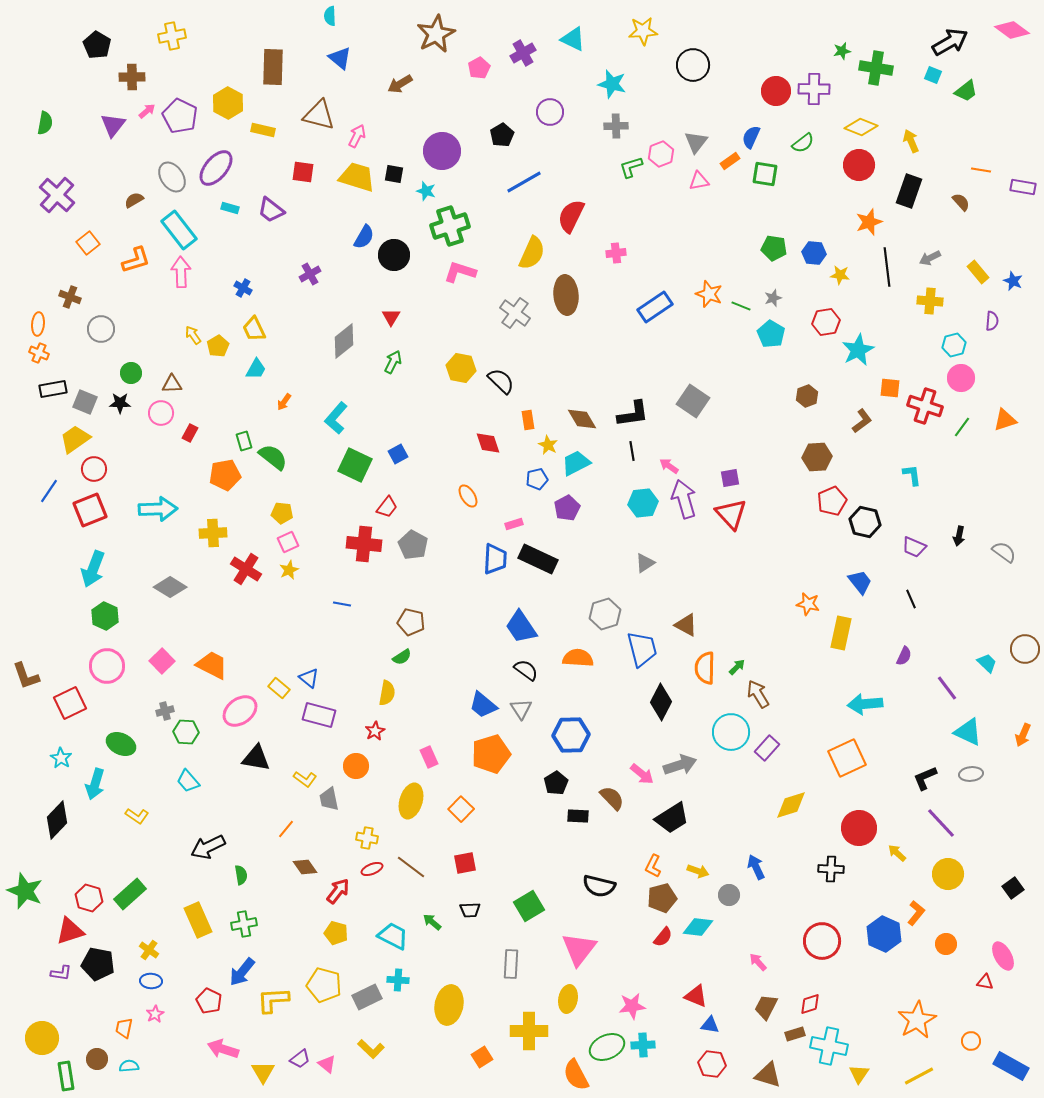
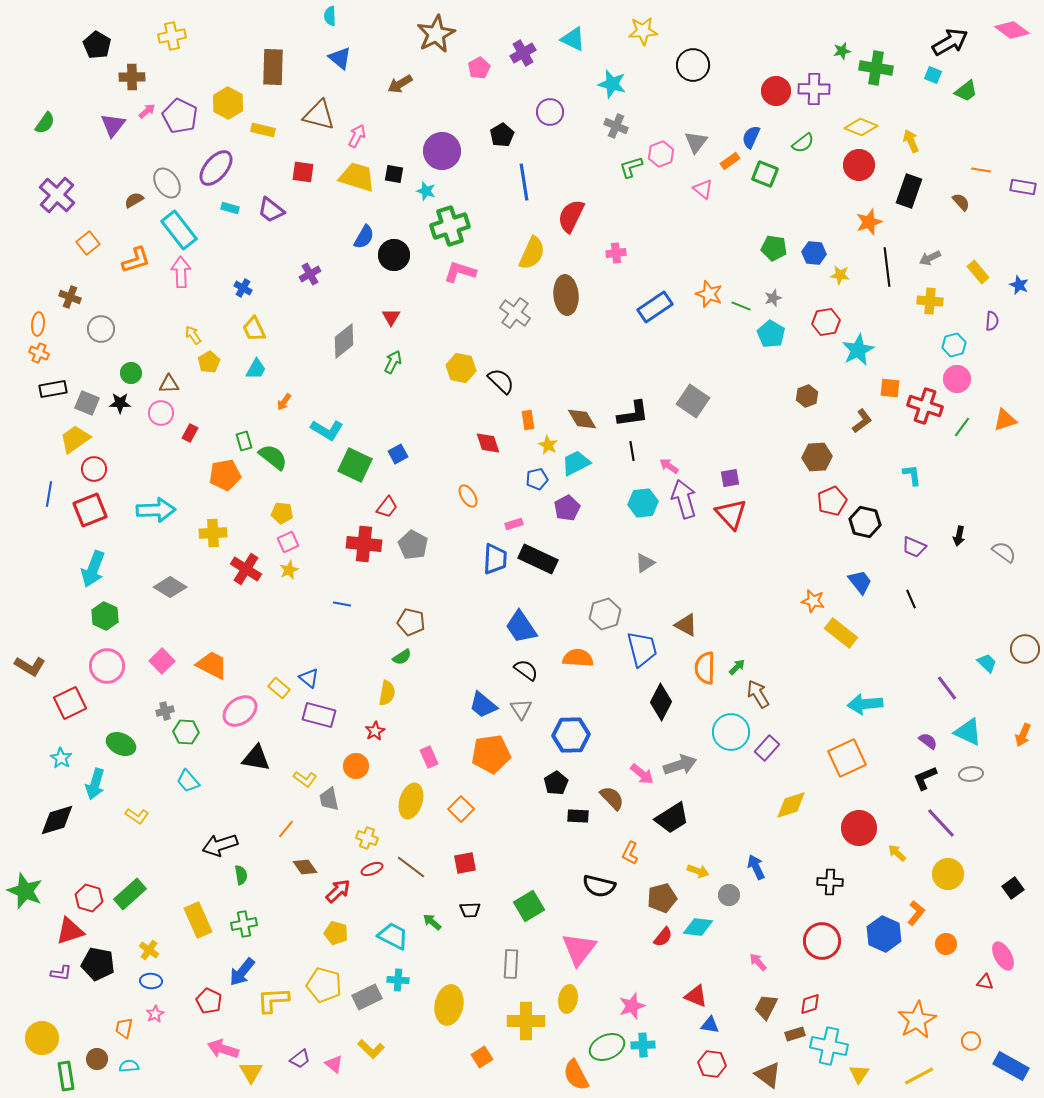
green semicircle at (45, 123): rotated 25 degrees clockwise
gray cross at (616, 126): rotated 25 degrees clockwise
green square at (765, 174): rotated 12 degrees clockwise
gray ellipse at (172, 177): moved 5 px left, 6 px down
pink triangle at (699, 181): moved 4 px right, 8 px down; rotated 50 degrees clockwise
blue line at (524, 182): rotated 69 degrees counterclockwise
blue star at (1013, 281): moved 6 px right, 4 px down
yellow pentagon at (218, 346): moved 9 px left, 16 px down
pink circle at (961, 378): moved 4 px left, 1 px down
brown triangle at (172, 384): moved 3 px left
gray square at (85, 402): moved 2 px right, 1 px down
cyan L-shape at (336, 418): moved 9 px left, 12 px down; rotated 100 degrees counterclockwise
blue line at (49, 491): moved 3 px down; rotated 25 degrees counterclockwise
cyan arrow at (158, 509): moved 2 px left, 1 px down
orange star at (808, 604): moved 5 px right, 3 px up
yellow rectangle at (841, 633): rotated 64 degrees counterclockwise
purple semicircle at (904, 656): moved 24 px right, 85 px down; rotated 78 degrees counterclockwise
brown L-shape at (26, 676): moved 4 px right, 10 px up; rotated 40 degrees counterclockwise
orange pentagon at (491, 754): rotated 9 degrees clockwise
black diamond at (57, 820): rotated 30 degrees clockwise
yellow cross at (367, 838): rotated 10 degrees clockwise
black arrow at (208, 847): moved 12 px right, 2 px up; rotated 8 degrees clockwise
orange L-shape at (653, 866): moved 23 px left, 13 px up
black cross at (831, 869): moved 1 px left, 13 px down
red arrow at (338, 891): rotated 8 degrees clockwise
pink star at (632, 1006): rotated 12 degrees counterclockwise
yellow cross at (529, 1031): moved 3 px left, 10 px up
pink triangle at (327, 1064): moved 7 px right
yellow triangle at (263, 1072): moved 12 px left
brown triangle at (768, 1075): rotated 20 degrees clockwise
